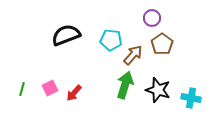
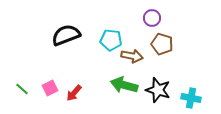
brown pentagon: rotated 20 degrees counterclockwise
brown arrow: moved 1 px left, 1 px down; rotated 60 degrees clockwise
green arrow: moved 1 px left; rotated 92 degrees counterclockwise
green line: rotated 64 degrees counterclockwise
